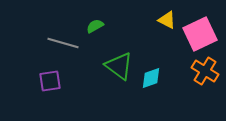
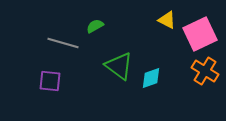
purple square: rotated 15 degrees clockwise
